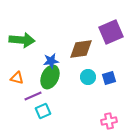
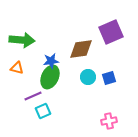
orange triangle: moved 10 px up
